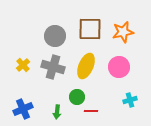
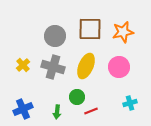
cyan cross: moved 3 px down
red line: rotated 24 degrees counterclockwise
